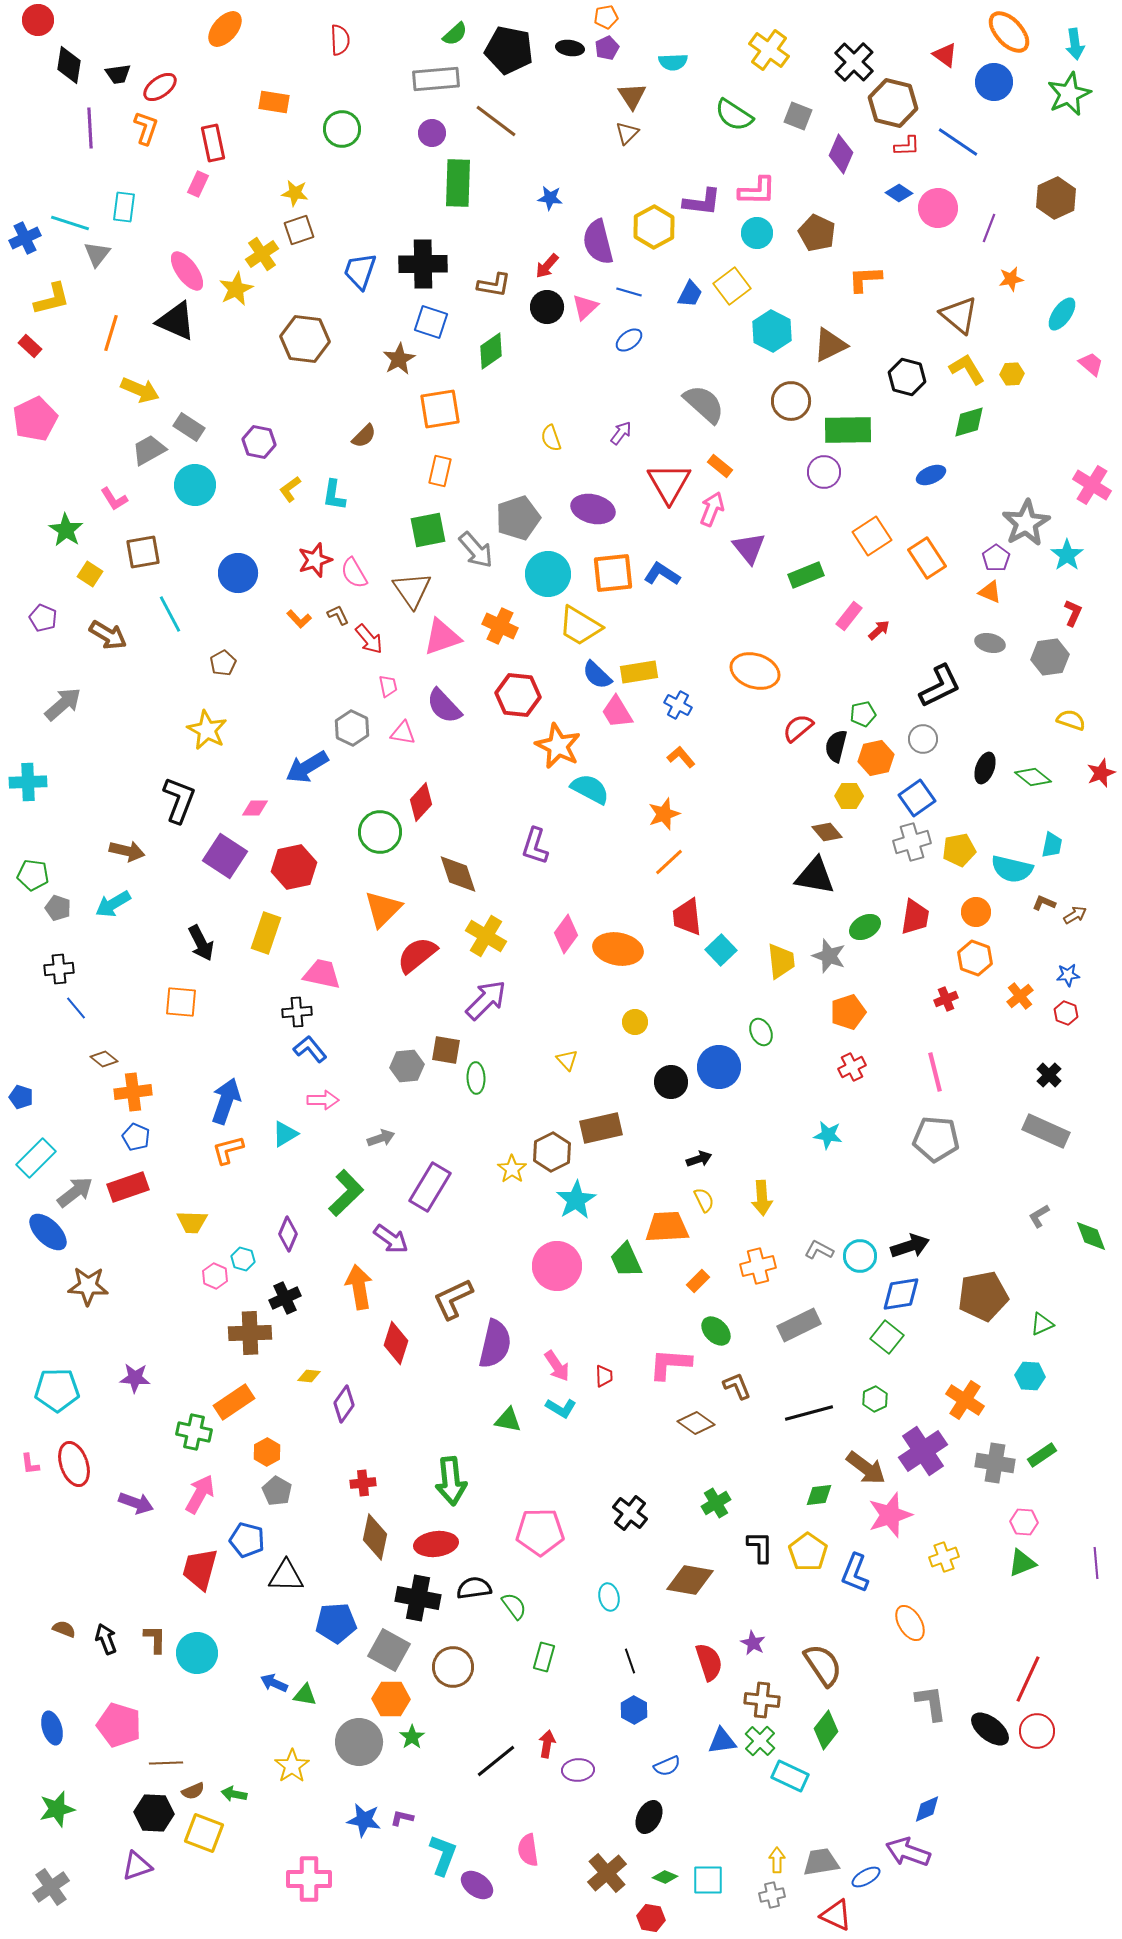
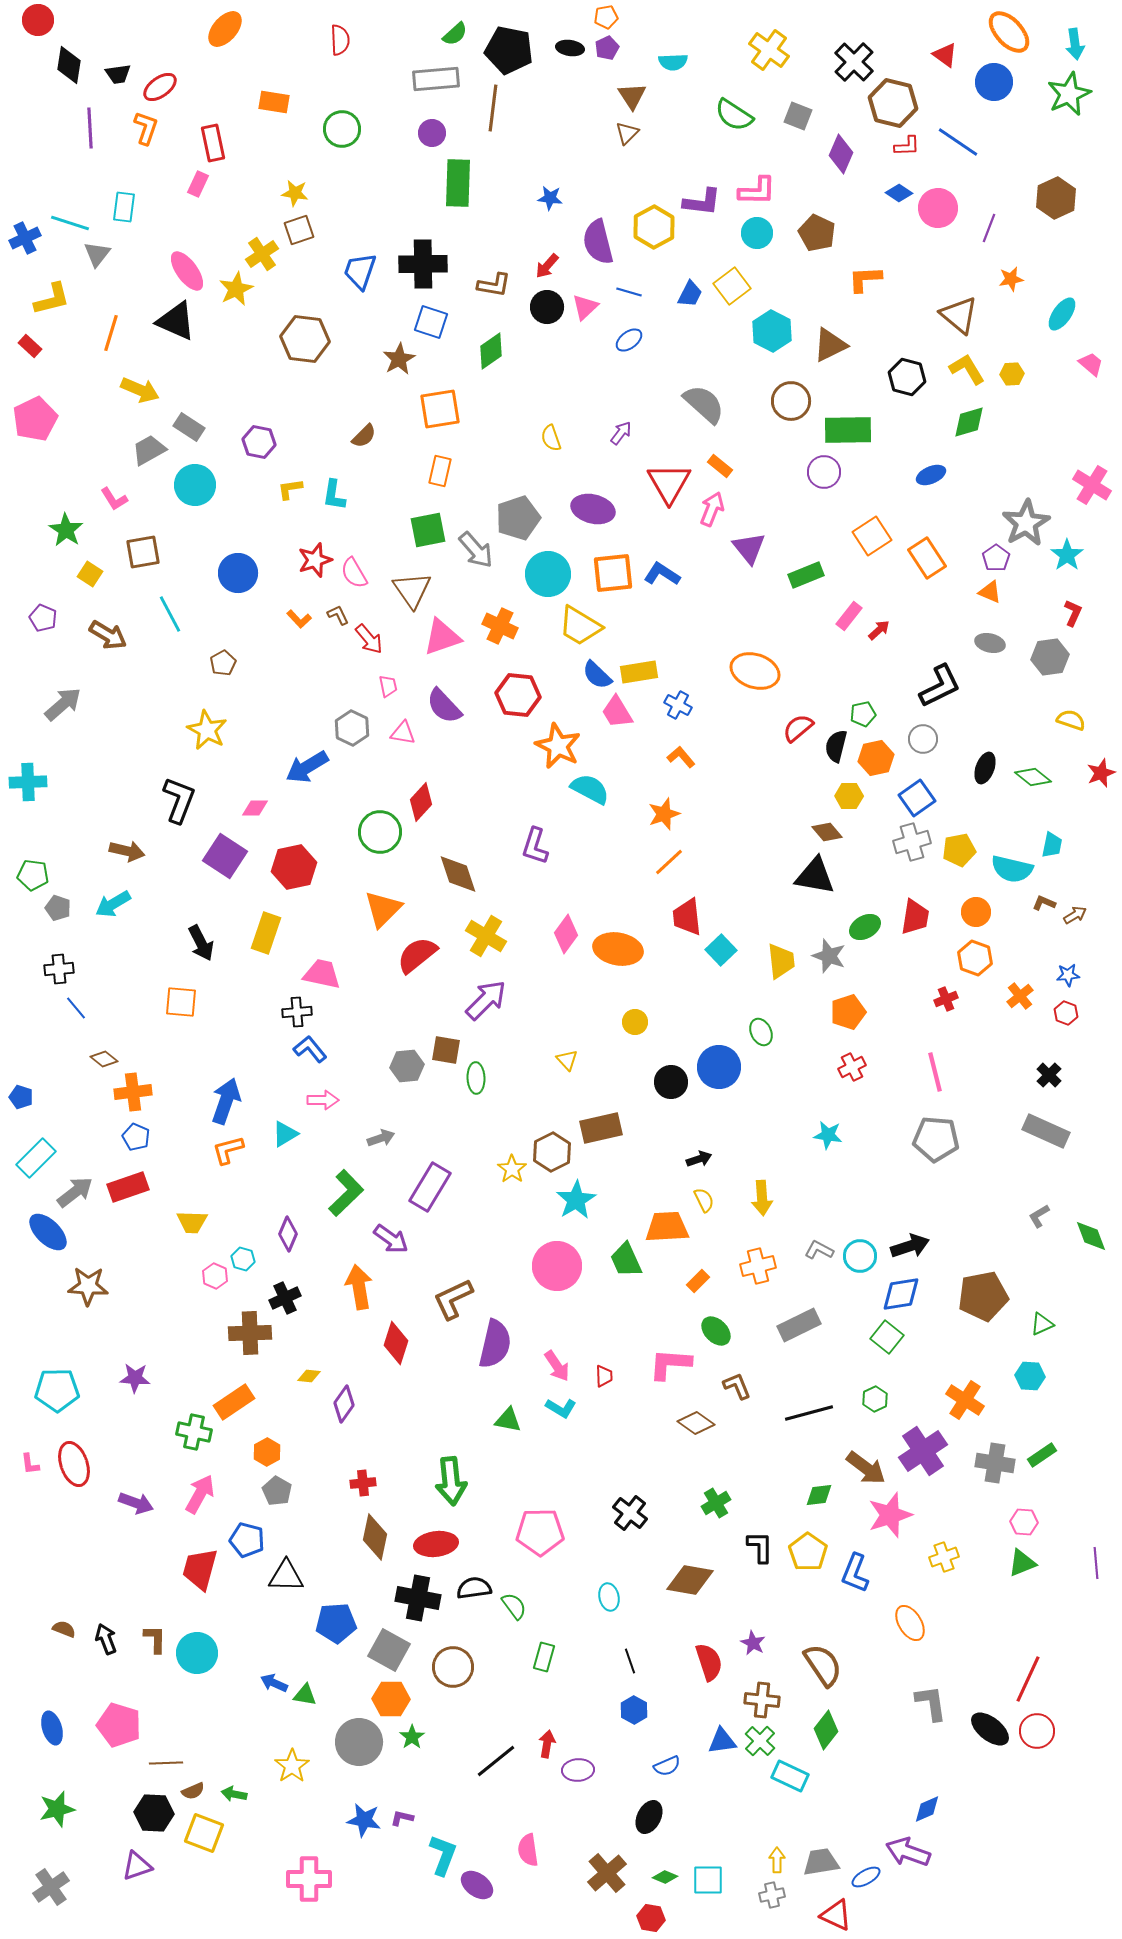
brown line at (496, 121): moved 3 px left, 13 px up; rotated 60 degrees clockwise
yellow L-shape at (290, 489): rotated 28 degrees clockwise
